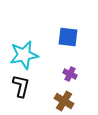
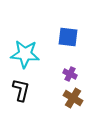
cyan star: moved 1 px right, 1 px up; rotated 16 degrees clockwise
black L-shape: moved 4 px down
brown cross: moved 9 px right, 3 px up
